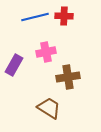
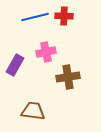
purple rectangle: moved 1 px right
brown trapezoid: moved 16 px left, 3 px down; rotated 25 degrees counterclockwise
